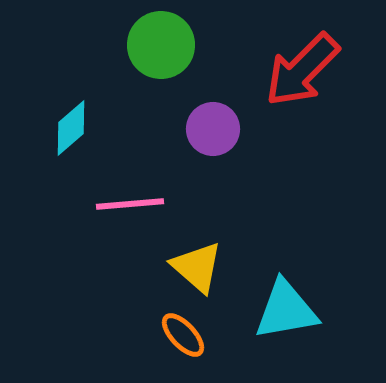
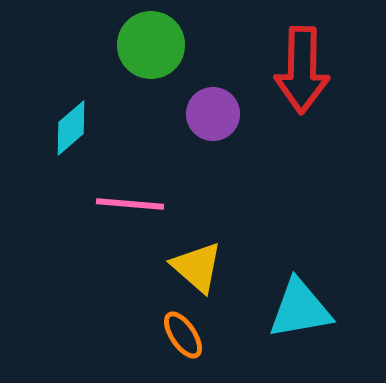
green circle: moved 10 px left
red arrow: rotated 44 degrees counterclockwise
purple circle: moved 15 px up
pink line: rotated 10 degrees clockwise
cyan triangle: moved 14 px right, 1 px up
orange ellipse: rotated 9 degrees clockwise
